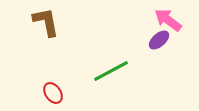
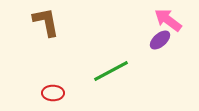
purple ellipse: moved 1 px right
red ellipse: rotated 55 degrees counterclockwise
